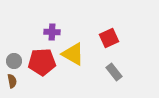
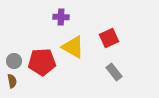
purple cross: moved 9 px right, 15 px up
yellow triangle: moved 7 px up
